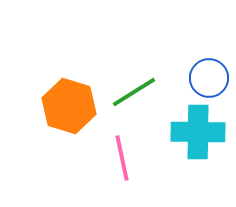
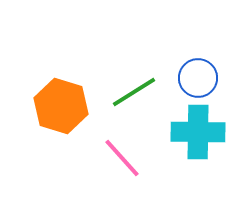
blue circle: moved 11 px left
orange hexagon: moved 8 px left
pink line: rotated 30 degrees counterclockwise
